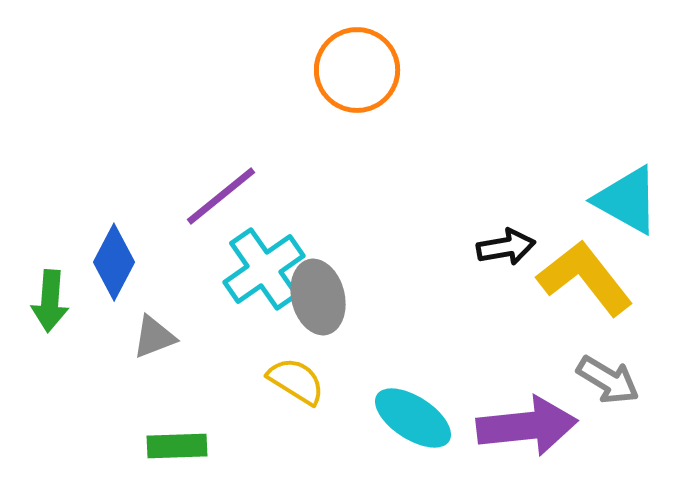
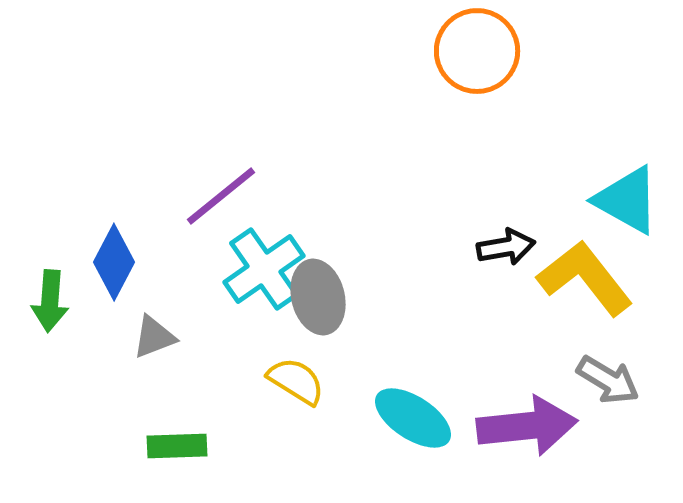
orange circle: moved 120 px right, 19 px up
